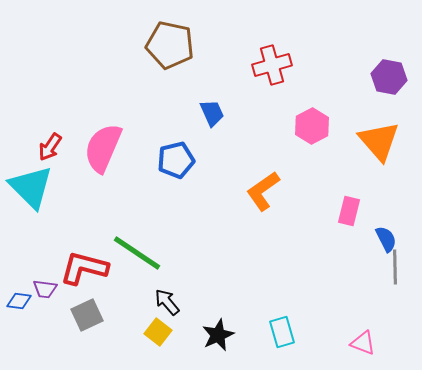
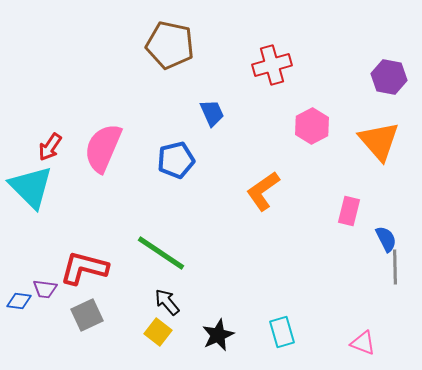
green line: moved 24 px right
